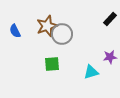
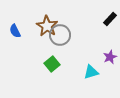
brown star: rotated 20 degrees counterclockwise
gray circle: moved 2 px left, 1 px down
purple star: rotated 16 degrees counterclockwise
green square: rotated 35 degrees counterclockwise
